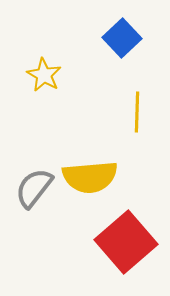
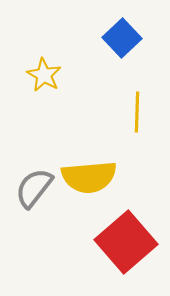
yellow semicircle: moved 1 px left
